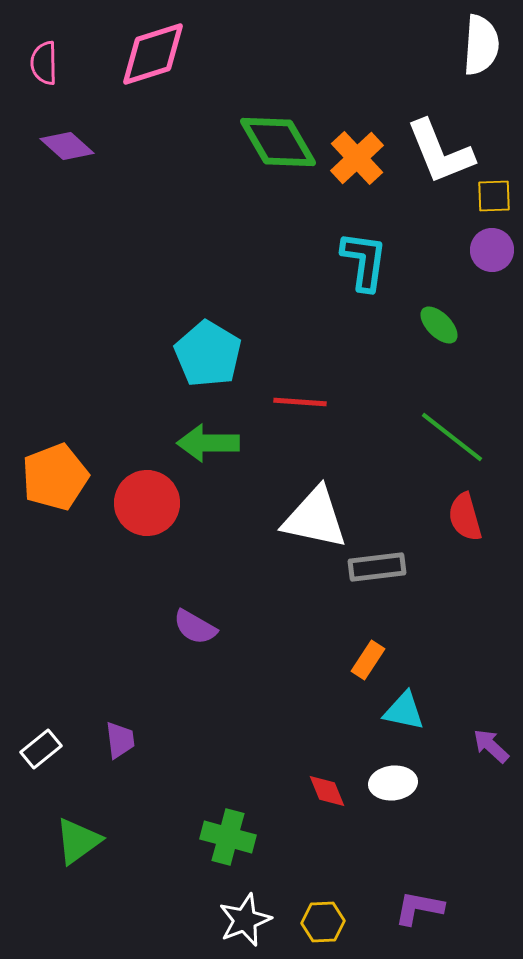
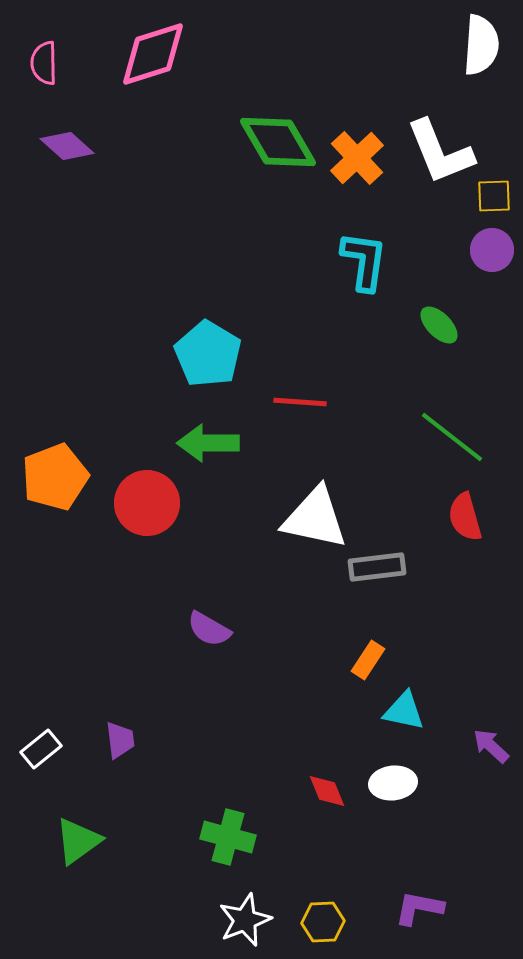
purple semicircle: moved 14 px right, 2 px down
